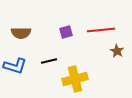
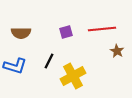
red line: moved 1 px right, 1 px up
black line: rotated 49 degrees counterclockwise
yellow cross: moved 2 px left, 3 px up; rotated 15 degrees counterclockwise
